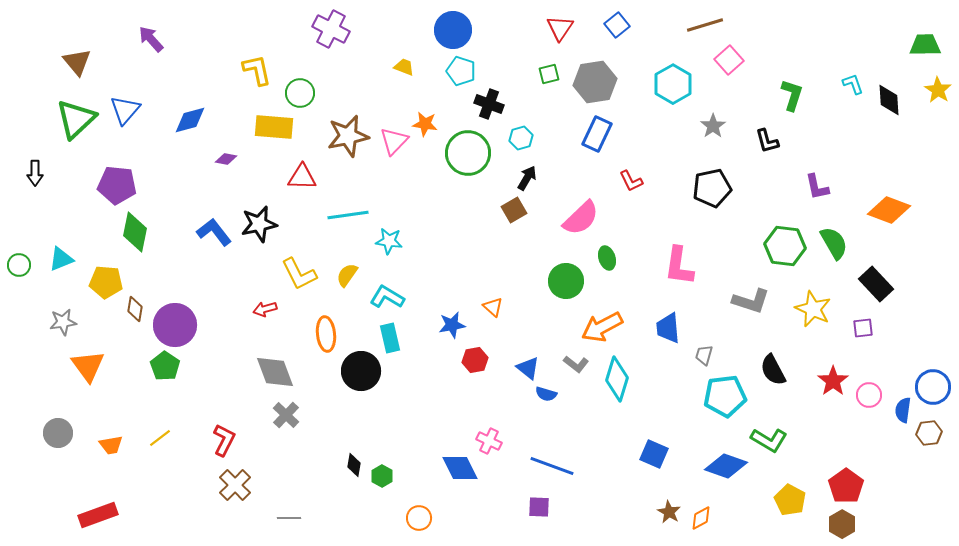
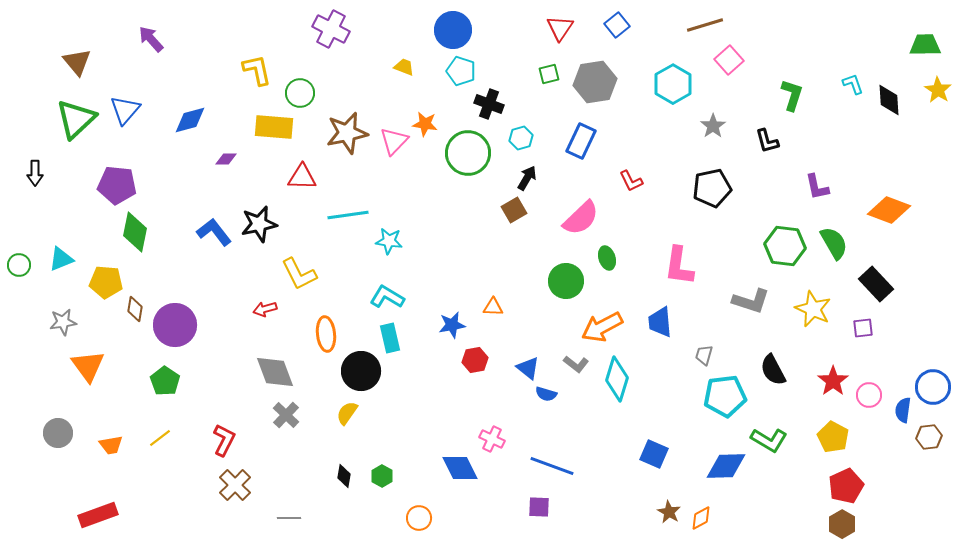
blue rectangle at (597, 134): moved 16 px left, 7 px down
brown star at (348, 136): moved 1 px left, 3 px up
purple diamond at (226, 159): rotated 10 degrees counterclockwise
yellow semicircle at (347, 275): moved 138 px down
orange triangle at (493, 307): rotated 40 degrees counterclockwise
blue trapezoid at (668, 328): moved 8 px left, 6 px up
green pentagon at (165, 366): moved 15 px down
brown hexagon at (929, 433): moved 4 px down
pink cross at (489, 441): moved 3 px right, 2 px up
black diamond at (354, 465): moved 10 px left, 11 px down
blue diamond at (726, 466): rotated 21 degrees counterclockwise
red pentagon at (846, 486): rotated 12 degrees clockwise
yellow pentagon at (790, 500): moved 43 px right, 63 px up
